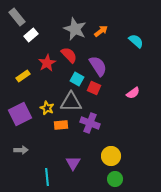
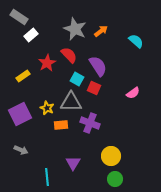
gray rectangle: moved 2 px right; rotated 18 degrees counterclockwise
gray arrow: rotated 24 degrees clockwise
